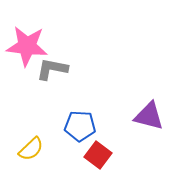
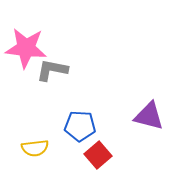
pink star: moved 1 px left, 2 px down
gray L-shape: moved 1 px down
yellow semicircle: moved 4 px right, 1 px up; rotated 36 degrees clockwise
red square: rotated 12 degrees clockwise
